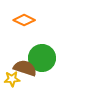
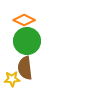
green circle: moved 15 px left, 17 px up
brown semicircle: rotated 115 degrees counterclockwise
